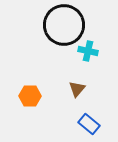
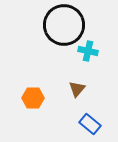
orange hexagon: moved 3 px right, 2 px down
blue rectangle: moved 1 px right
